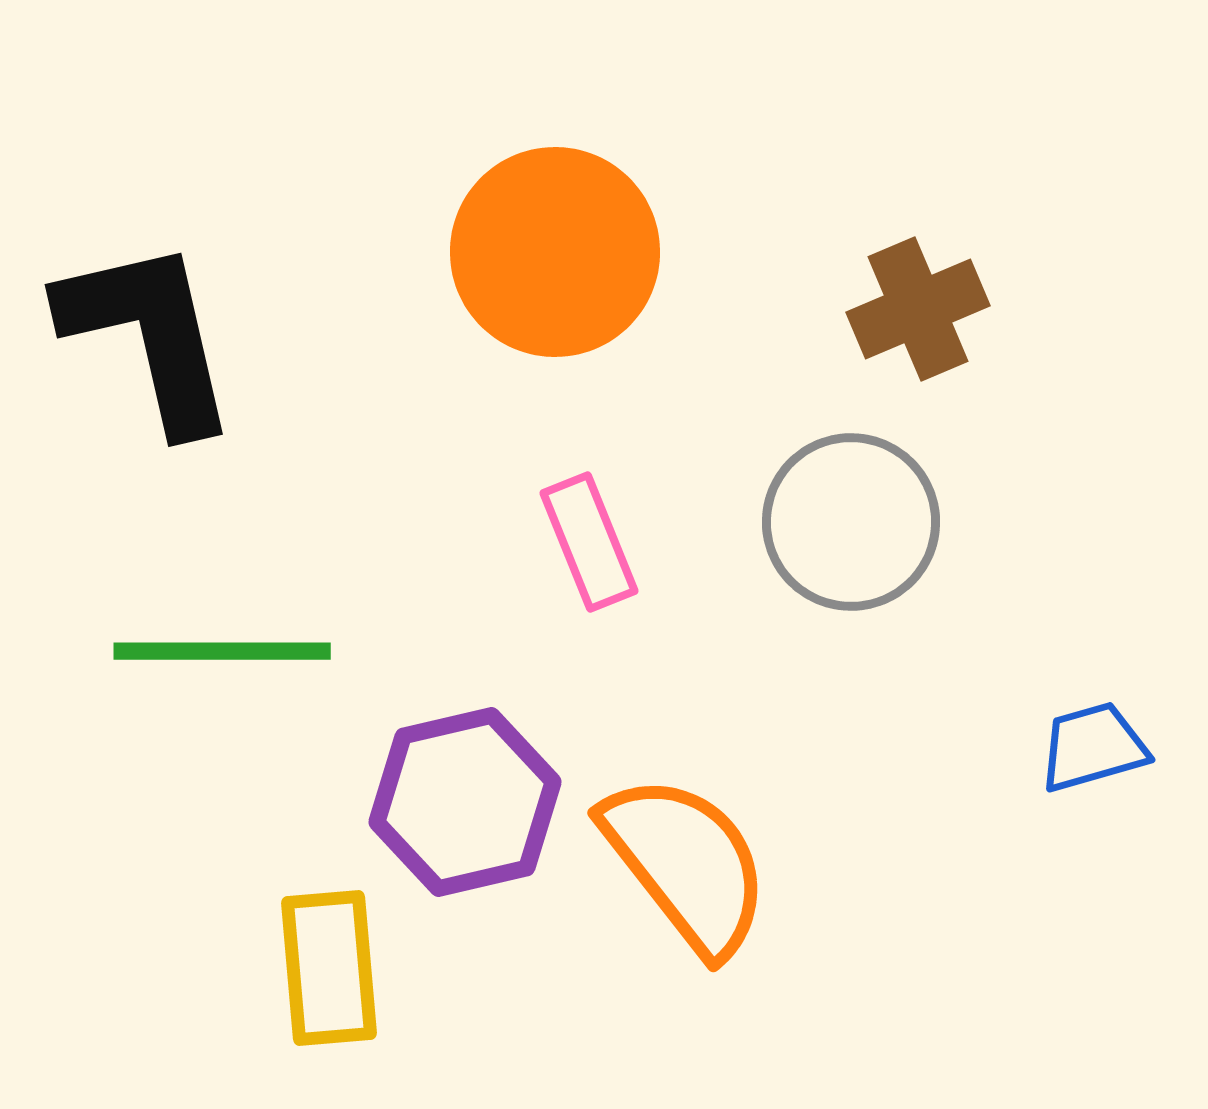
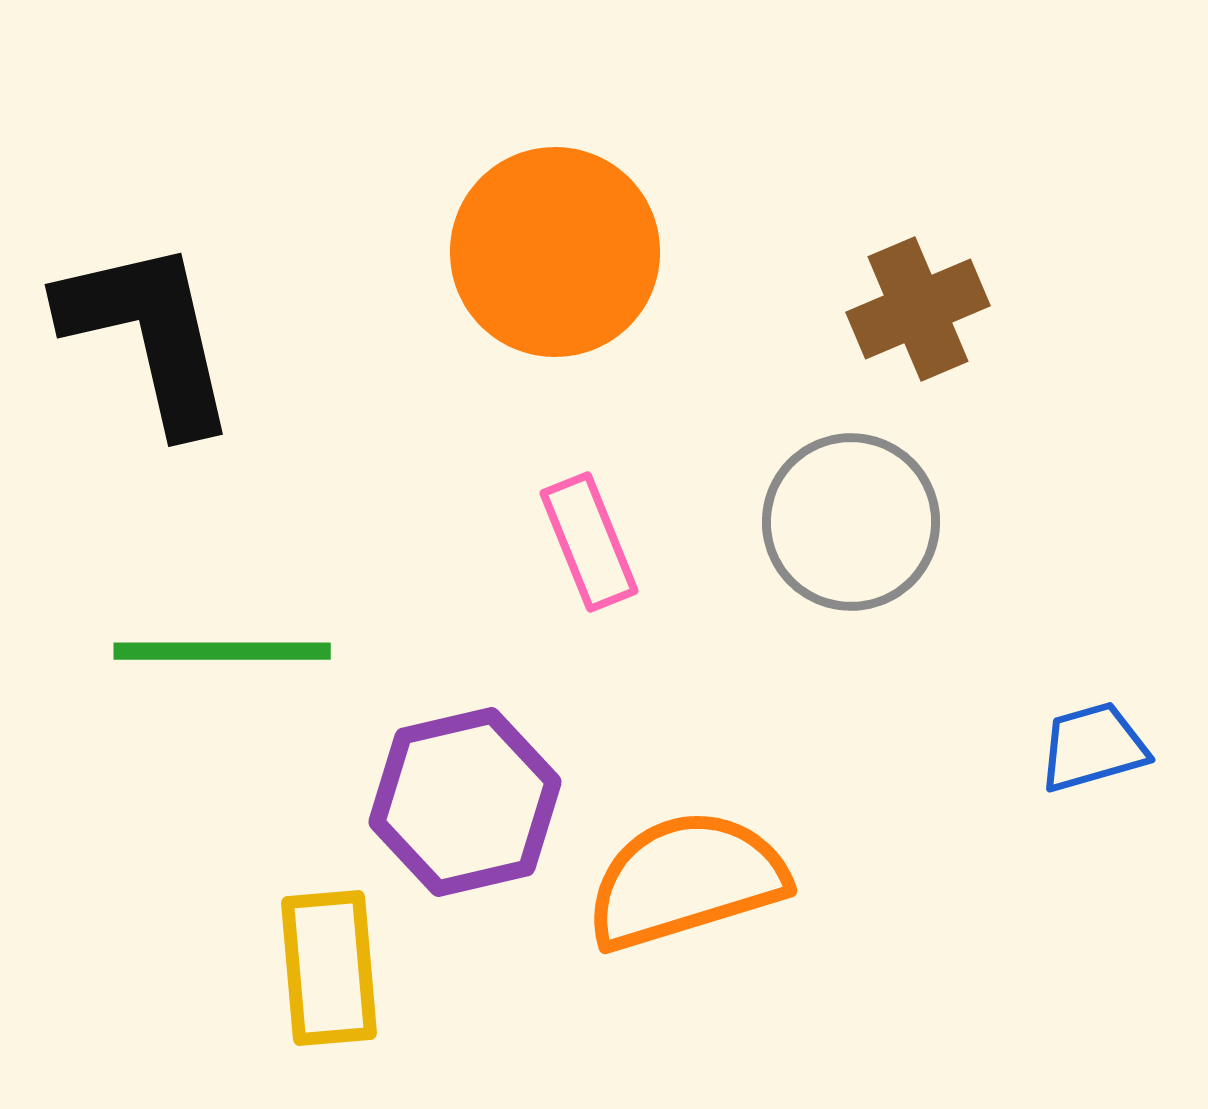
orange semicircle: moved 16 px down; rotated 69 degrees counterclockwise
